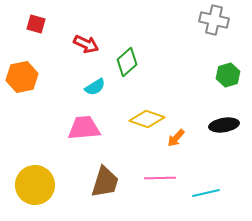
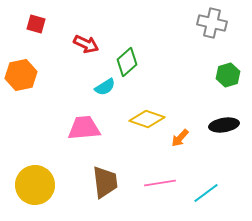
gray cross: moved 2 px left, 3 px down
orange hexagon: moved 1 px left, 2 px up
cyan semicircle: moved 10 px right
orange arrow: moved 4 px right
pink line: moved 5 px down; rotated 8 degrees counterclockwise
brown trapezoid: rotated 24 degrees counterclockwise
cyan line: rotated 24 degrees counterclockwise
